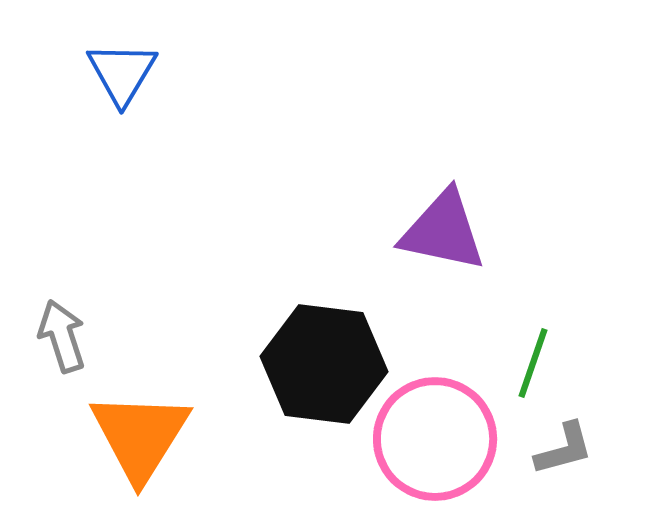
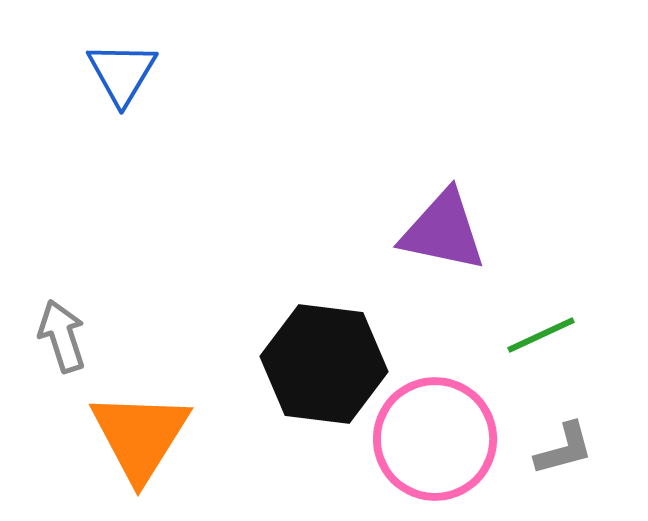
green line: moved 8 px right, 28 px up; rotated 46 degrees clockwise
